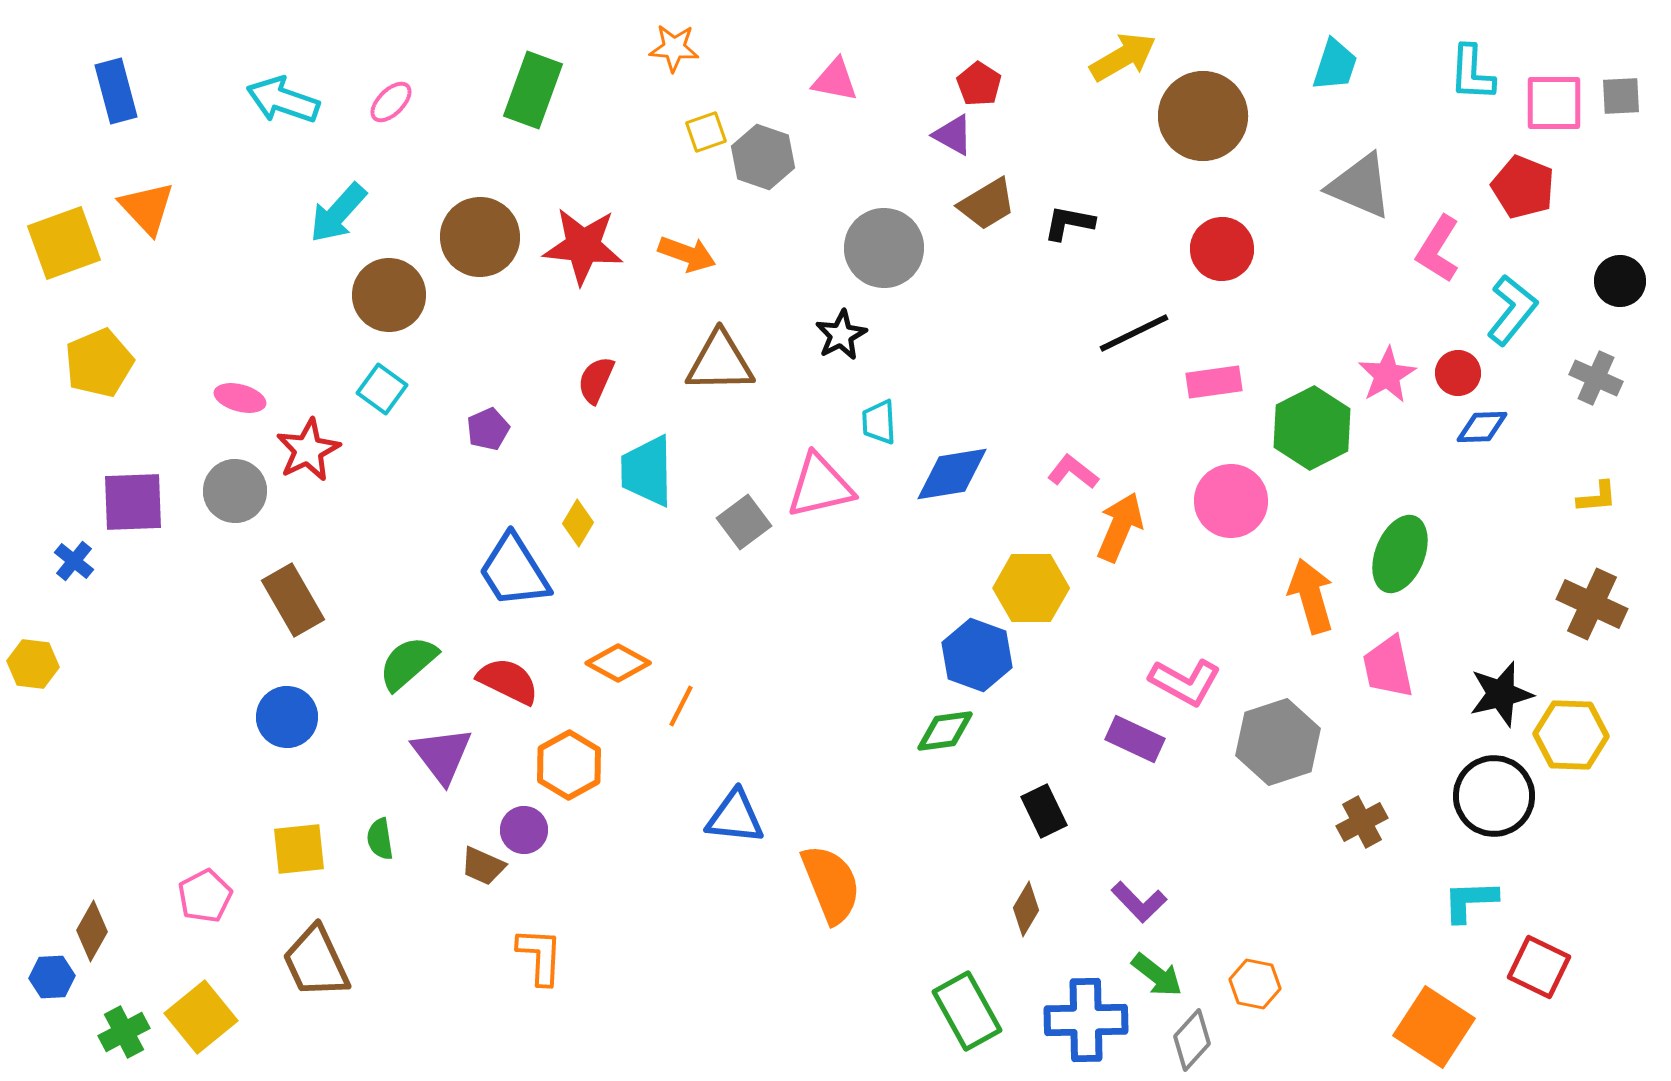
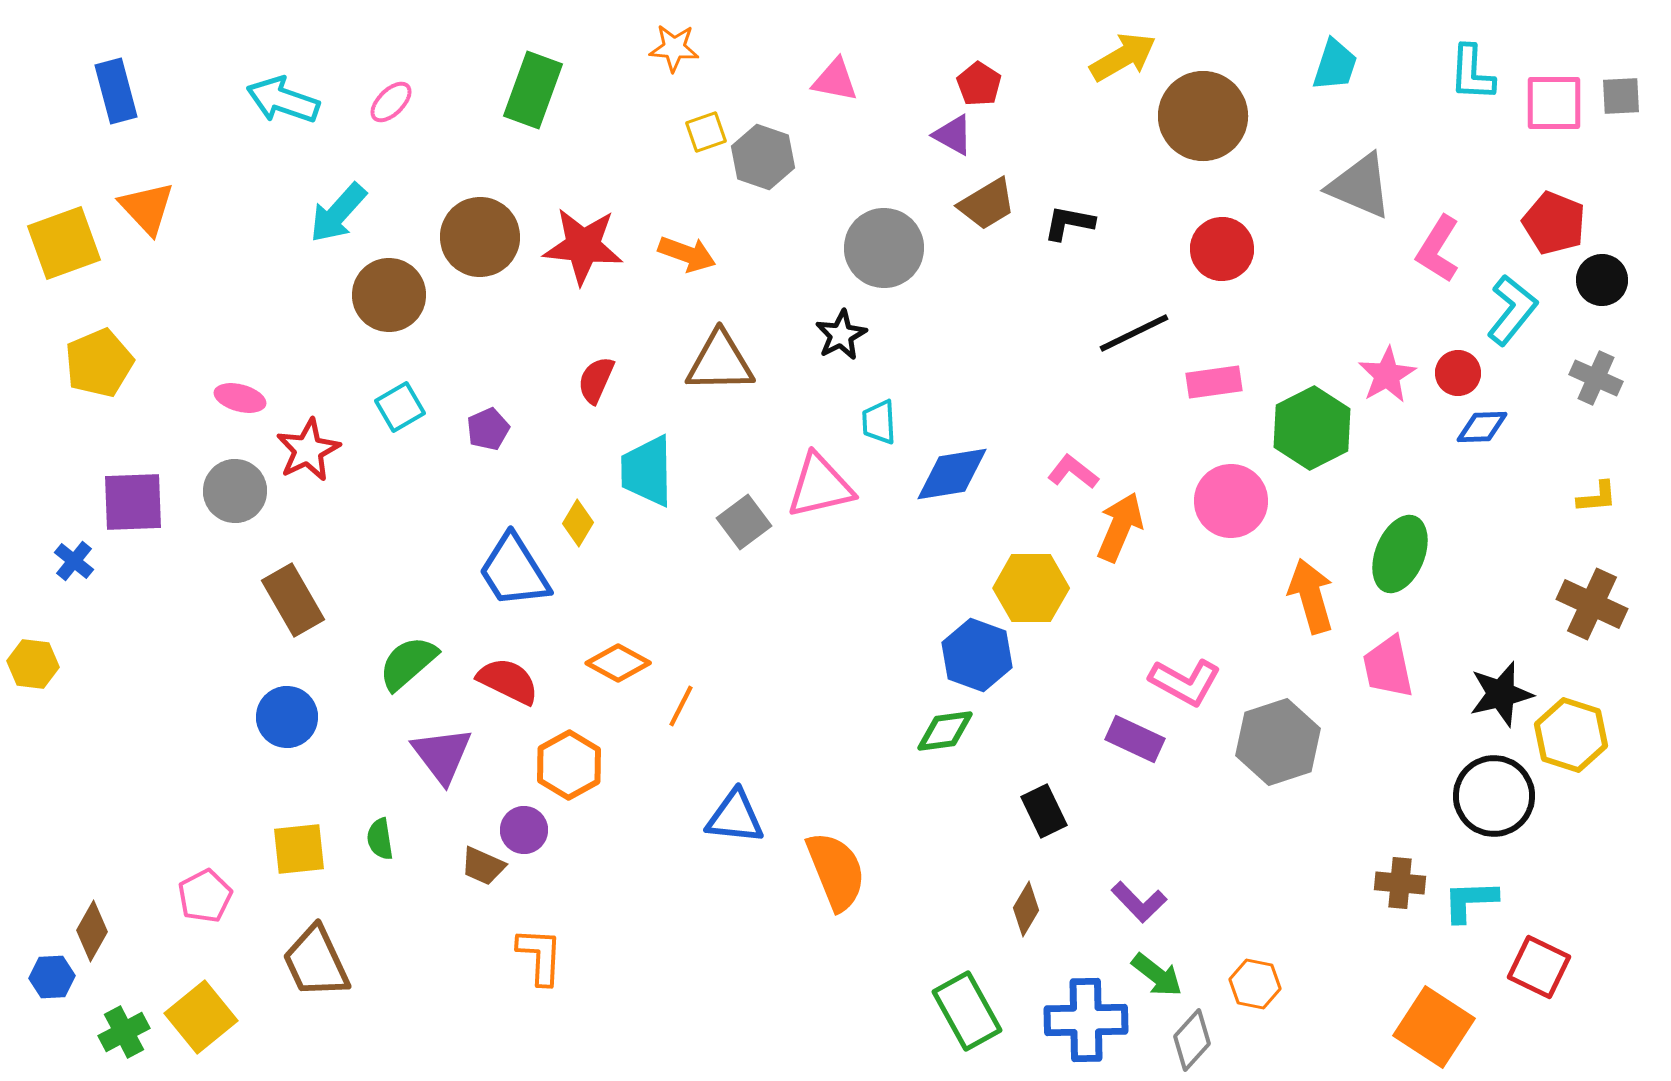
red pentagon at (1523, 187): moved 31 px right, 36 px down
black circle at (1620, 281): moved 18 px left, 1 px up
cyan square at (382, 389): moved 18 px right, 18 px down; rotated 24 degrees clockwise
yellow hexagon at (1571, 735): rotated 16 degrees clockwise
brown cross at (1362, 822): moved 38 px right, 61 px down; rotated 33 degrees clockwise
orange semicircle at (831, 884): moved 5 px right, 13 px up
